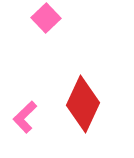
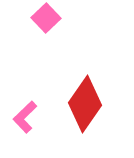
red diamond: moved 2 px right; rotated 10 degrees clockwise
